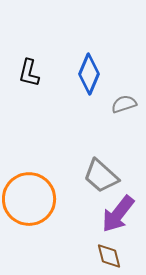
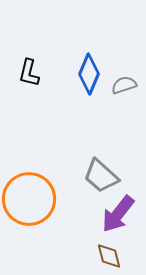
gray semicircle: moved 19 px up
